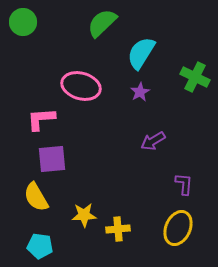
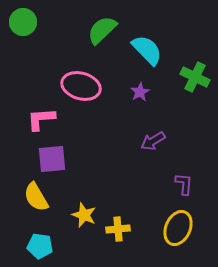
green semicircle: moved 7 px down
cyan semicircle: moved 6 px right, 3 px up; rotated 104 degrees clockwise
yellow star: rotated 25 degrees clockwise
